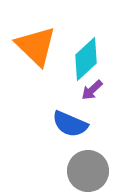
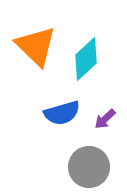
purple arrow: moved 13 px right, 29 px down
blue semicircle: moved 8 px left, 11 px up; rotated 39 degrees counterclockwise
gray circle: moved 1 px right, 4 px up
